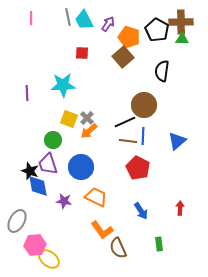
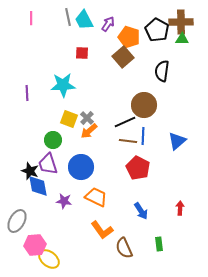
brown semicircle: moved 6 px right
